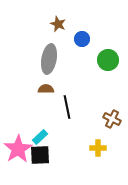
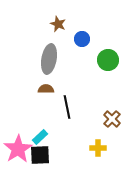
brown cross: rotated 18 degrees clockwise
